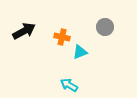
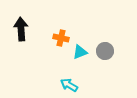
gray circle: moved 24 px down
black arrow: moved 3 px left, 2 px up; rotated 65 degrees counterclockwise
orange cross: moved 1 px left, 1 px down
